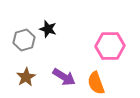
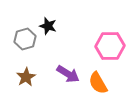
black star: moved 3 px up
gray hexagon: moved 1 px right, 1 px up
purple arrow: moved 4 px right, 3 px up
orange semicircle: moved 2 px right; rotated 10 degrees counterclockwise
